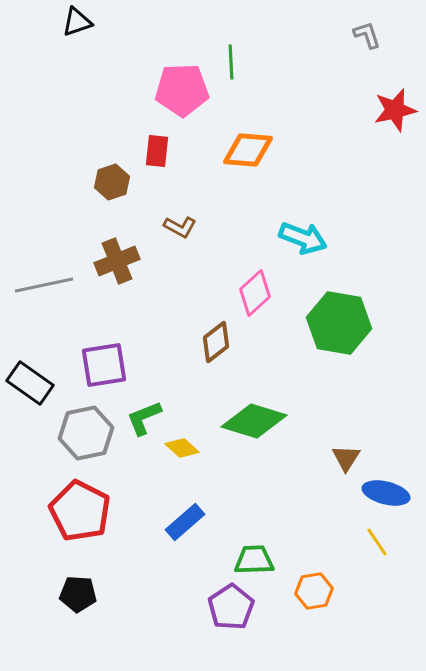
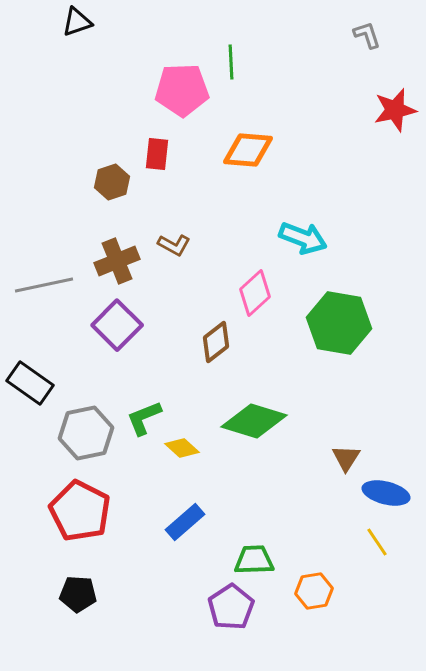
red rectangle: moved 3 px down
brown L-shape: moved 6 px left, 18 px down
purple square: moved 13 px right, 40 px up; rotated 36 degrees counterclockwise
